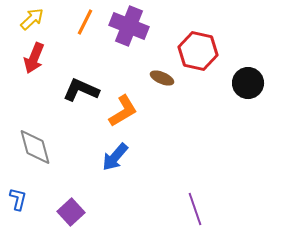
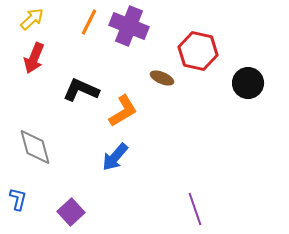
orange line: moved 4 px right
